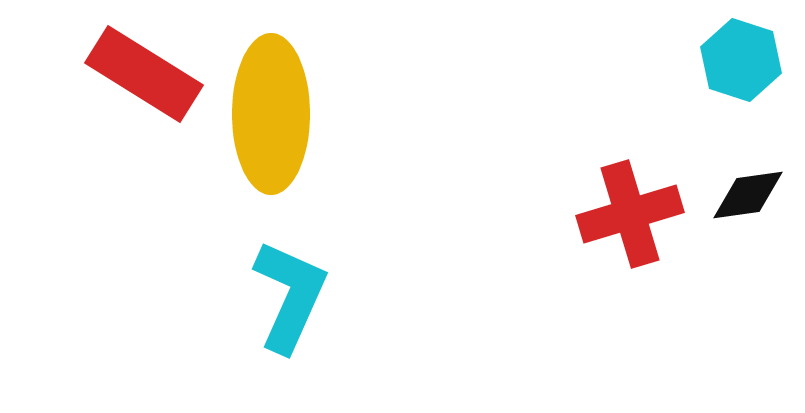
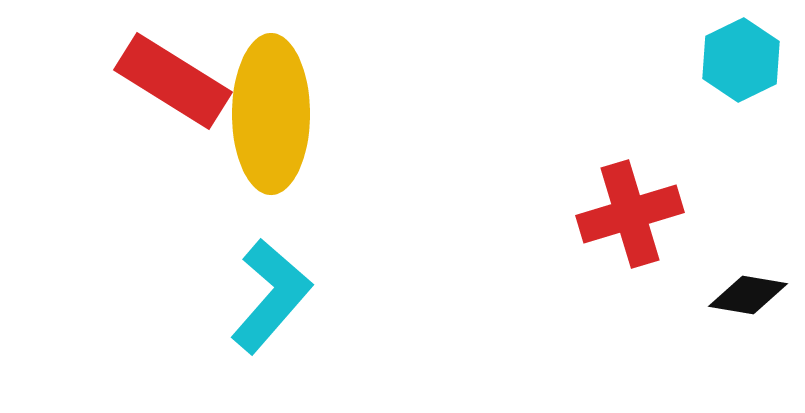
cyan hexagon: rotated 16 degrees clockwise
red rectangle: moved 29 px right, 7 px down
black diamond: moved 100 px down; rotated 18 degrees clockwise
cyan L-shape: moved 19 px left; rotated 17 degrees clockwise
